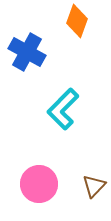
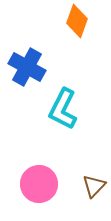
blue cross: moved 15 px down
cyan L-shape: rotated 18 degrees counterclockwise
